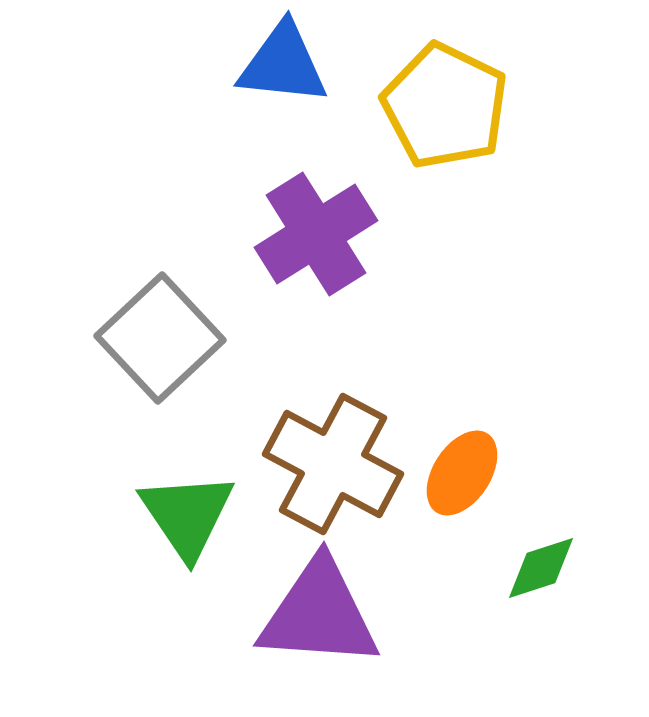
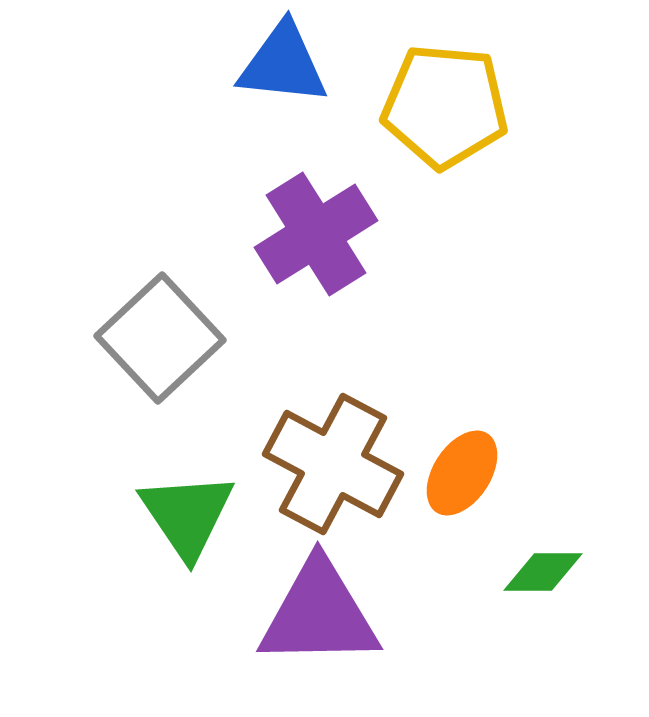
yellow pentagon: rotated 21 degrees counterclockwise
green diamond: moved 2 px right, 4 px down; rotated 18 degrees clockwise
purple triangle: rotated 5 degrees counterclockwise
